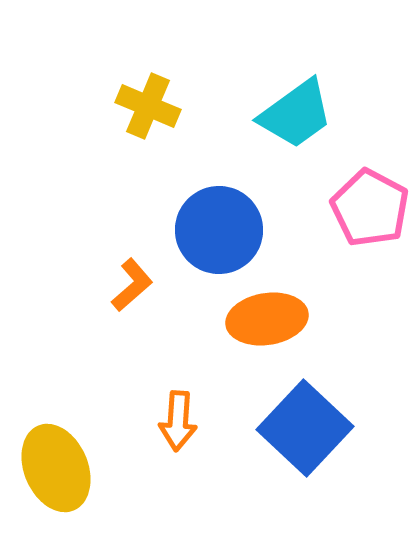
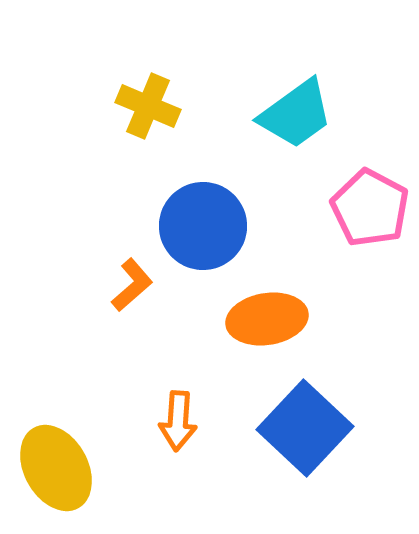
blue circle: moved 16 px left, 4 px up
yellow ellipse: rotated 6 degrees counterclockwise
